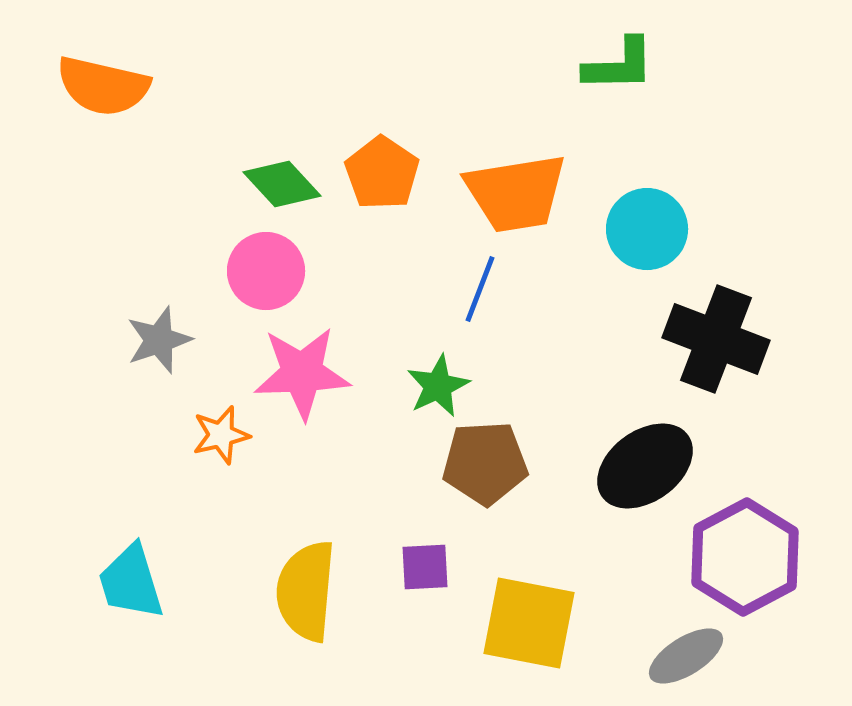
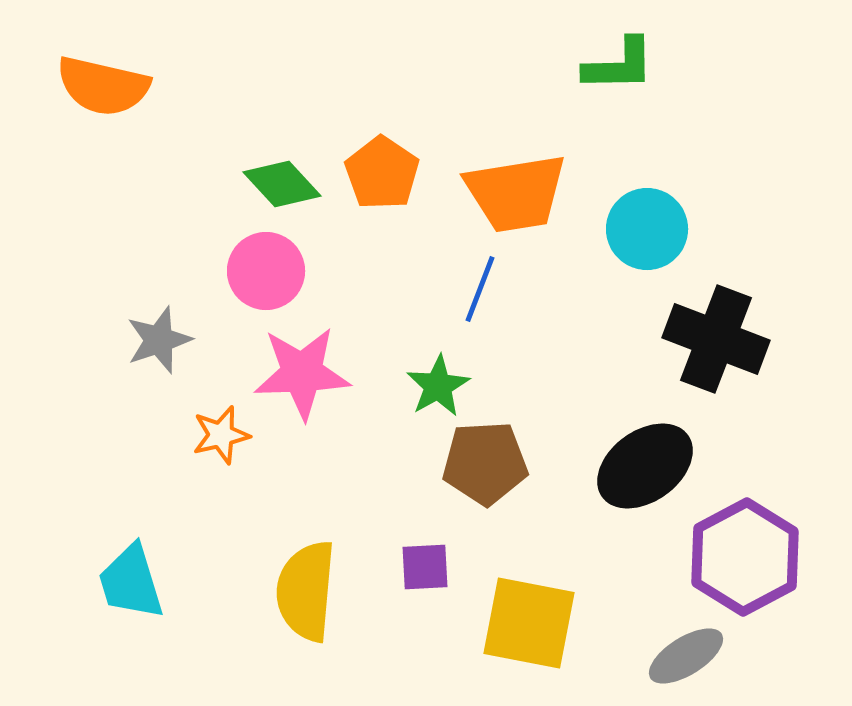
green star: rotated 4 degrees counterclockwise
